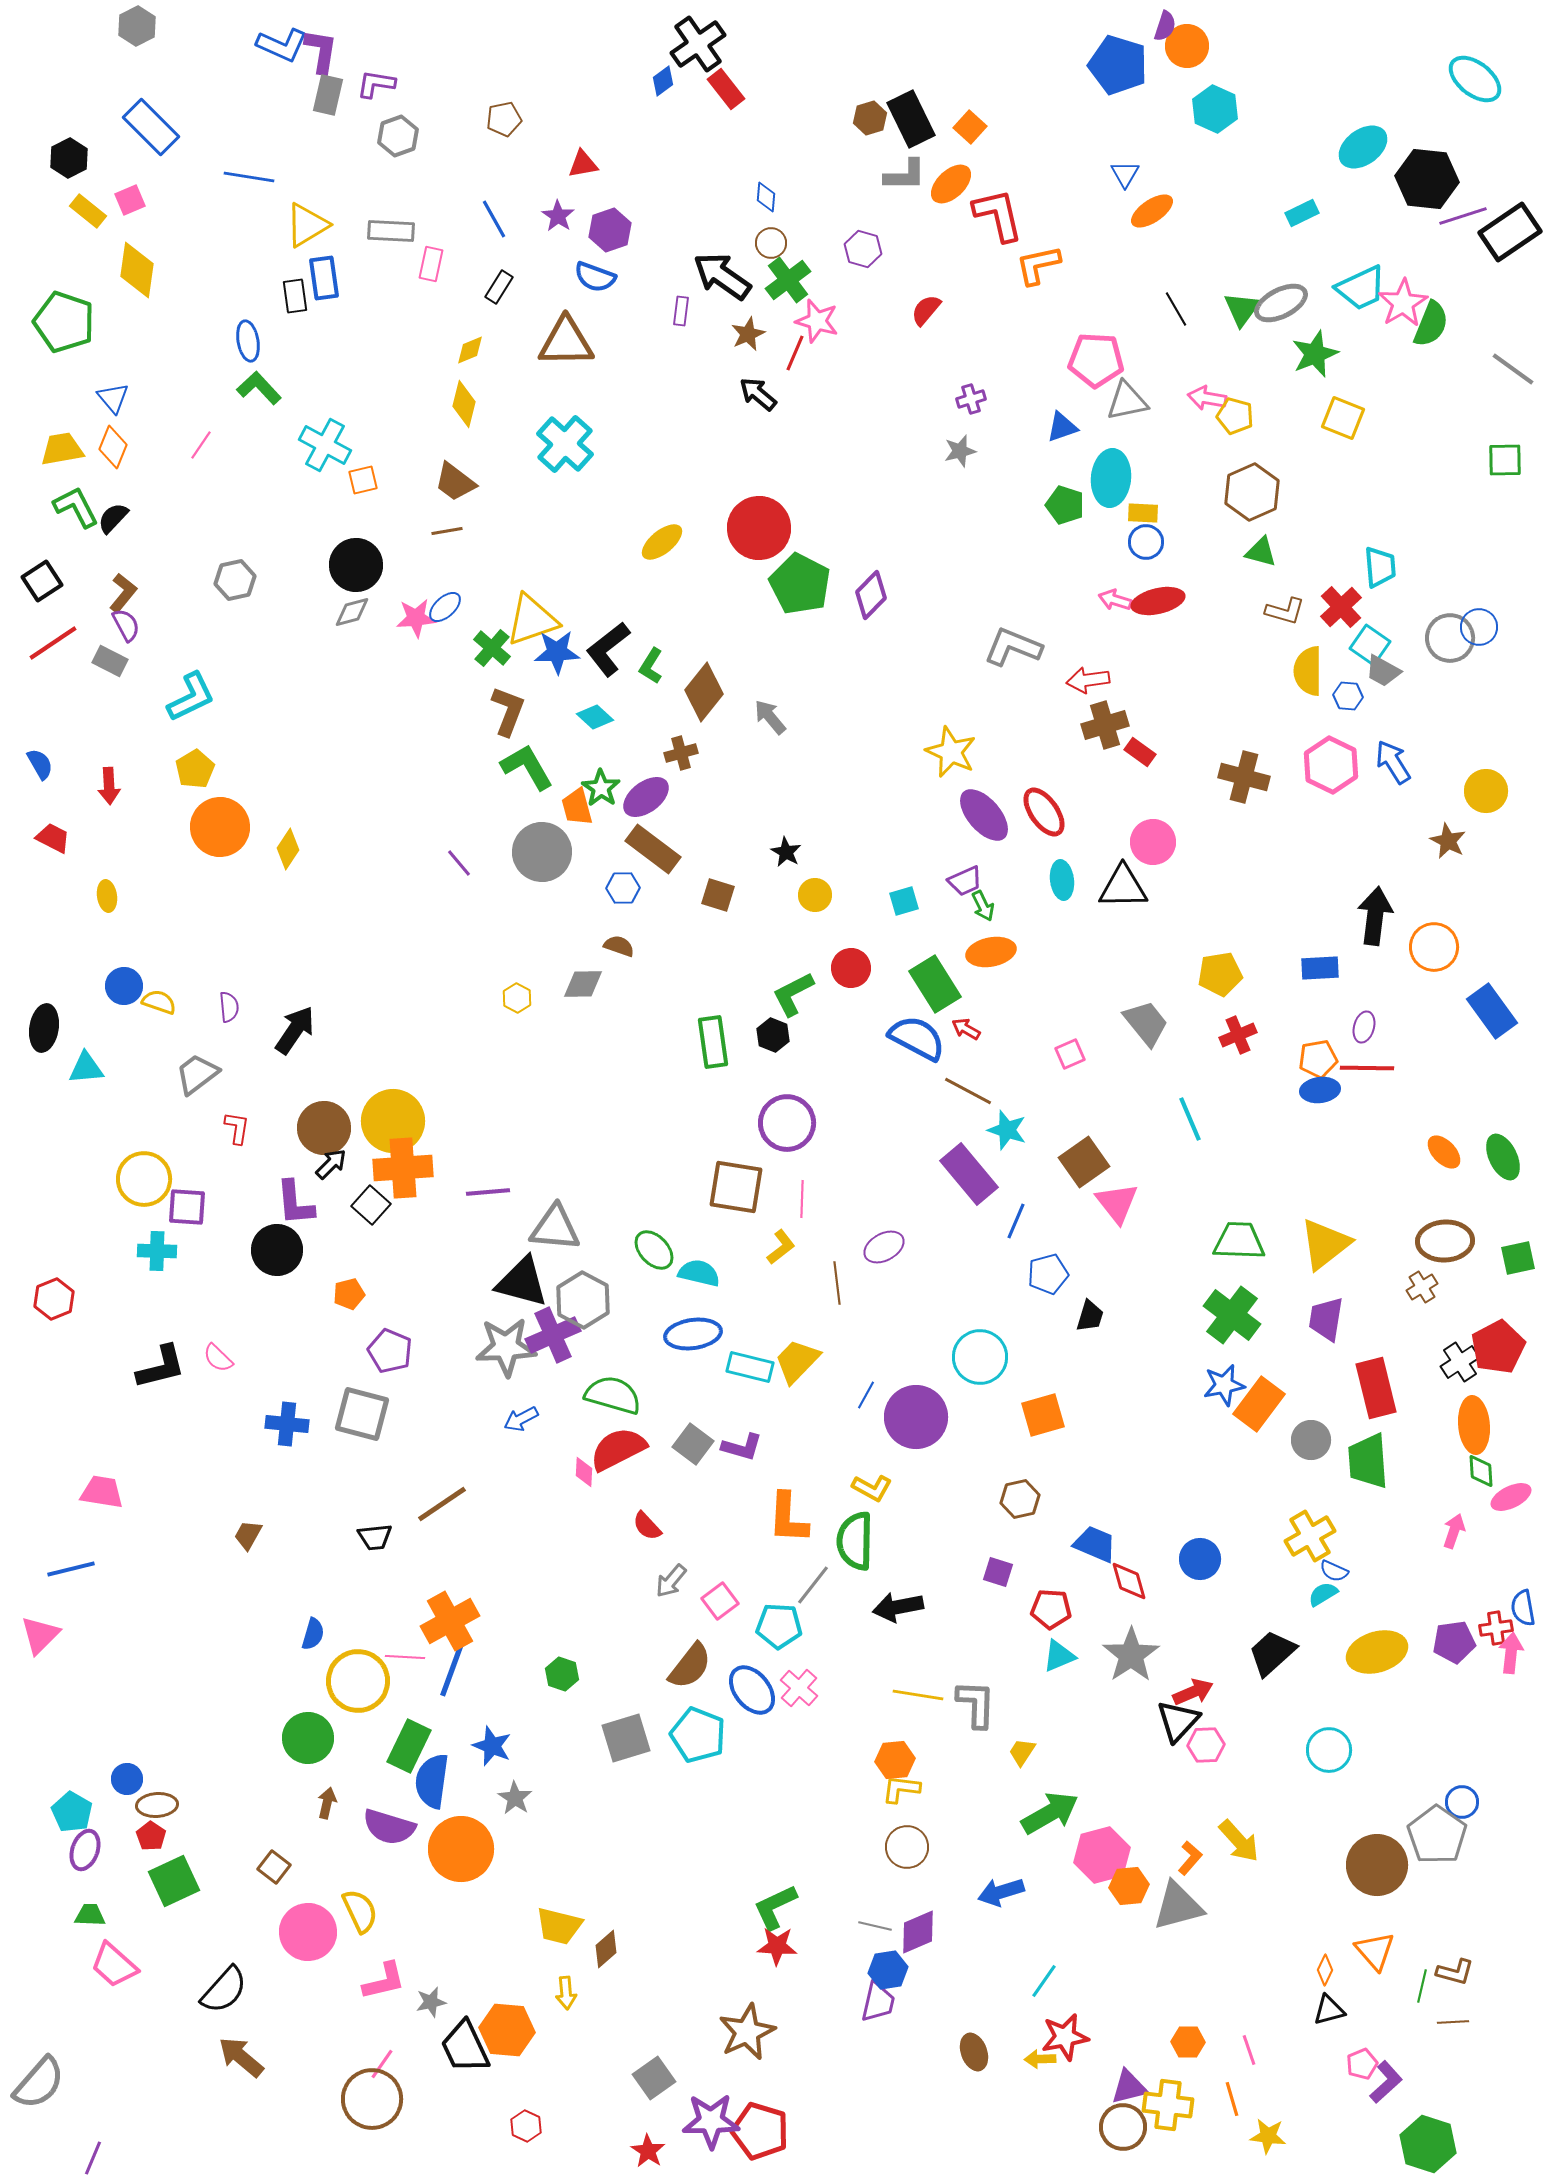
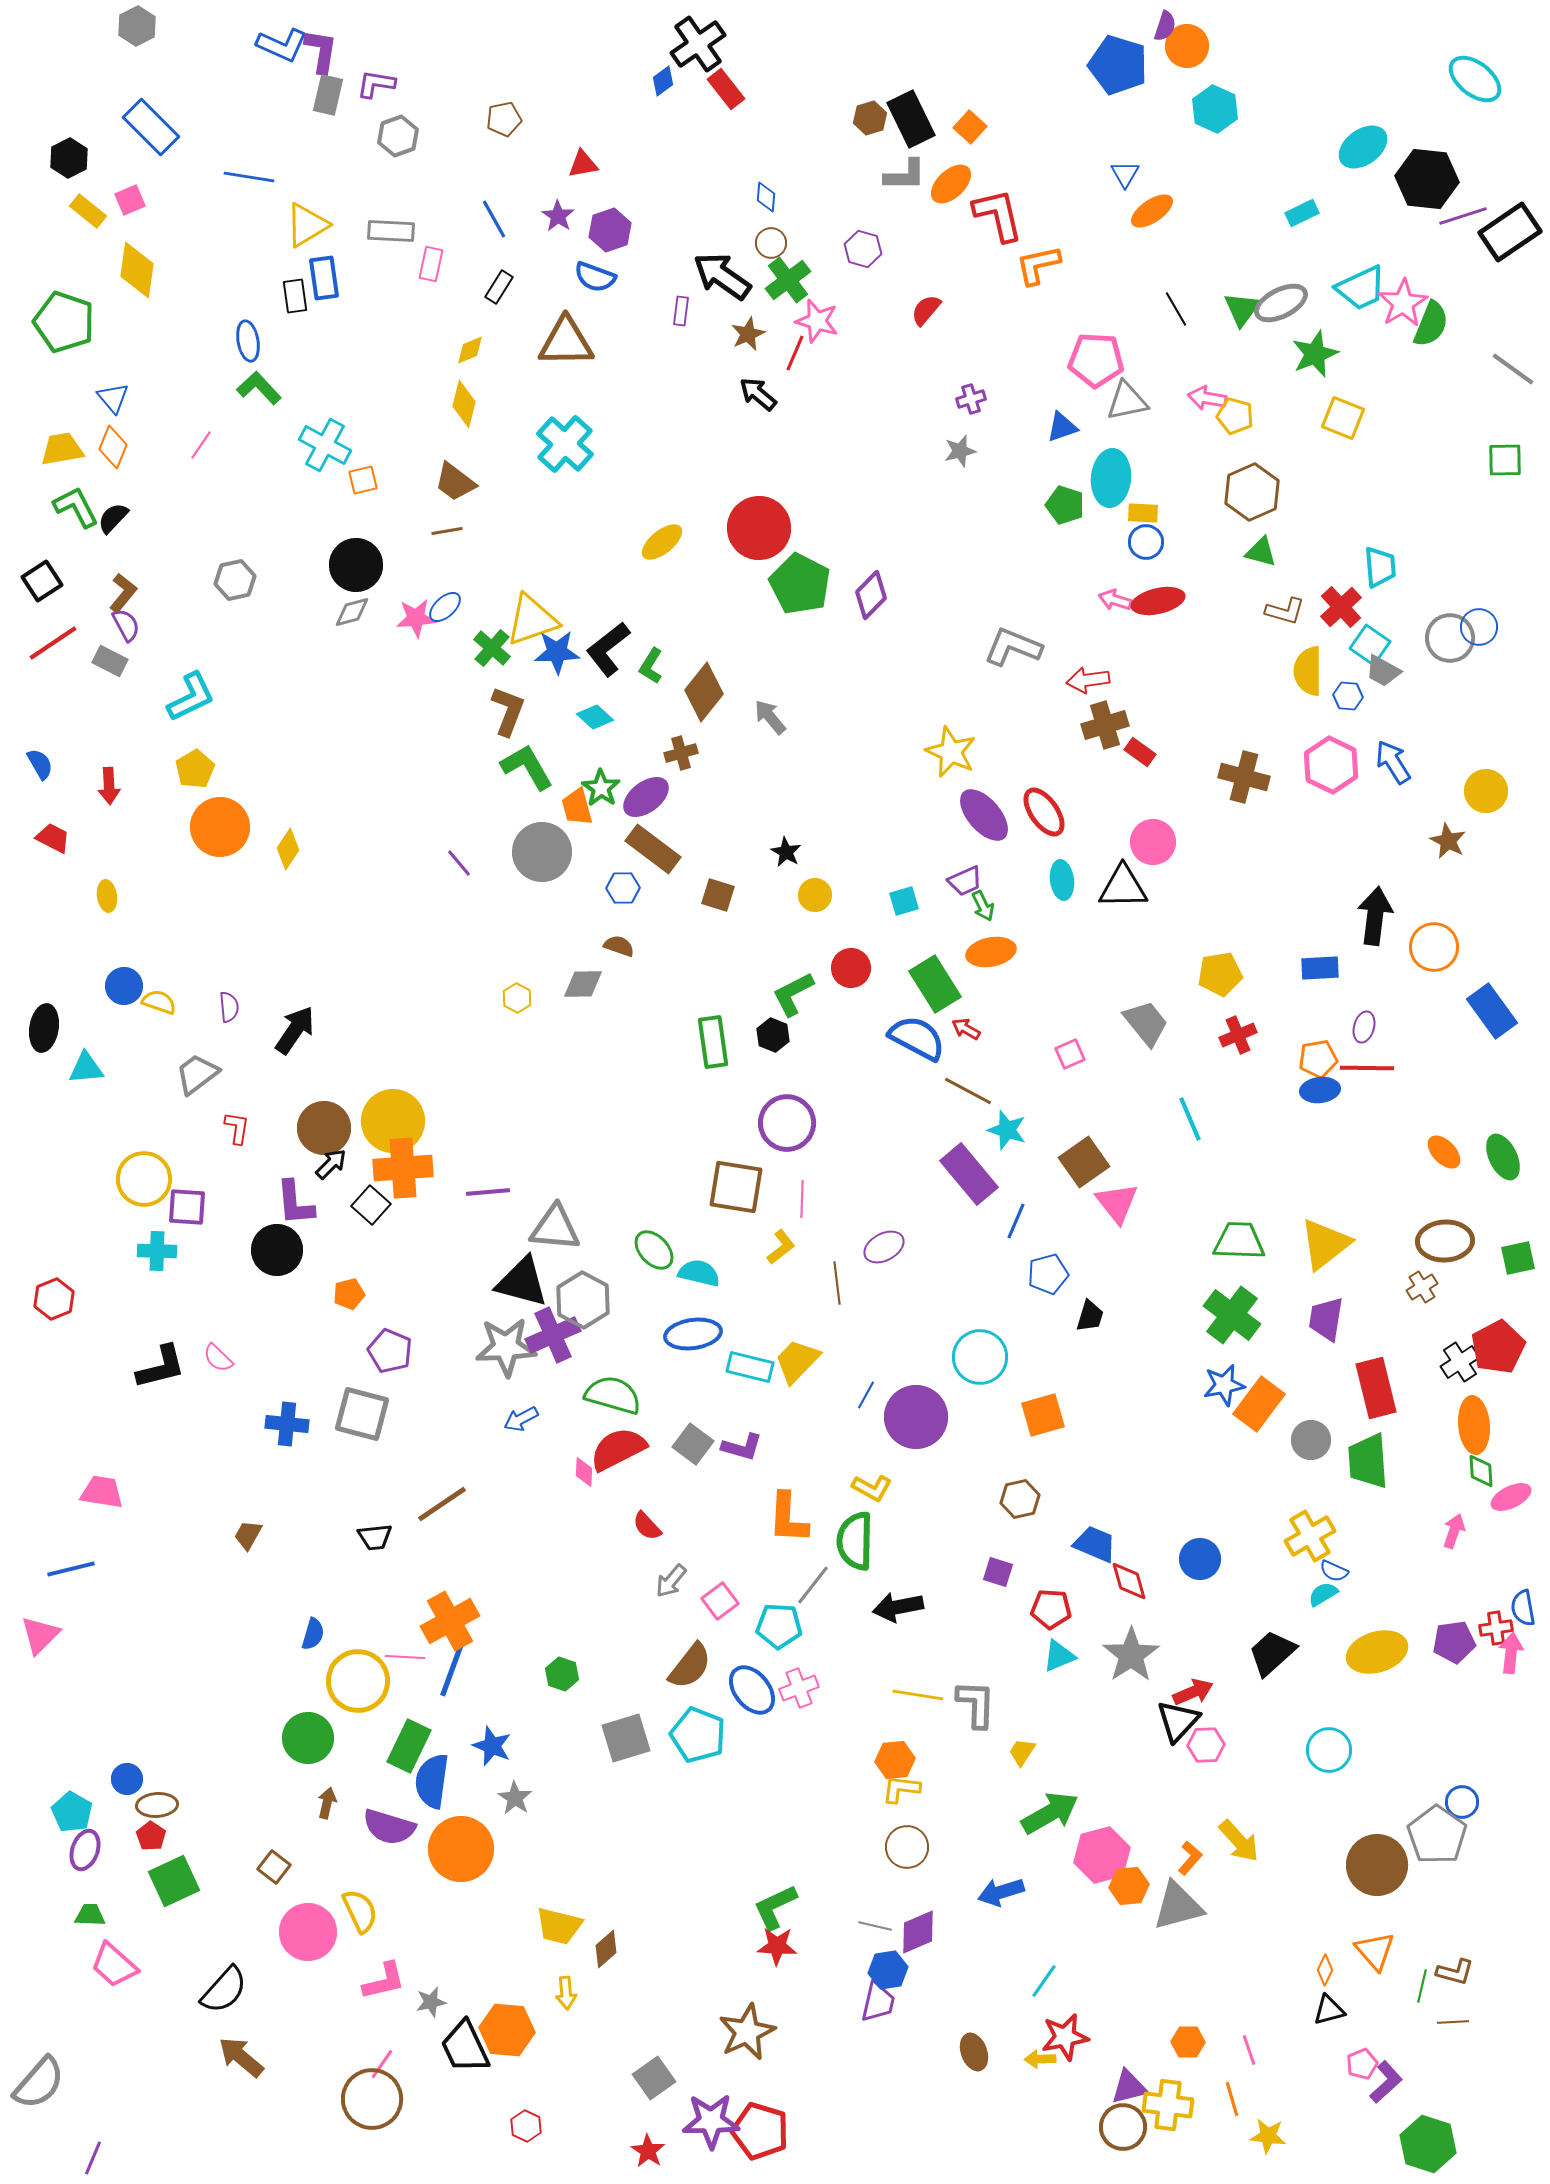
pink cross at (799, 1688): rotated 27 degrees clockwise
